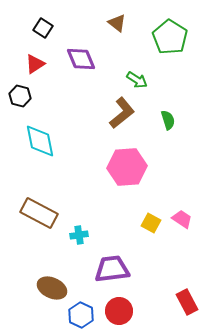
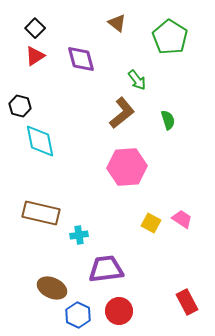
black square: moved 8 px left; rotated 12 degrees clockwise
purple diamond: rotated 8 degrees clockwise
red triangle: moved 8 px up
green arrow: rotated 20 degrees clockwise
black hexagon: moved 10 px down
brown rectangle: moved 2 px right; rotated 15 degrees counterclockwise
purple trapezoid: moved 6 px left
blue hexagon: moved 3 px left
